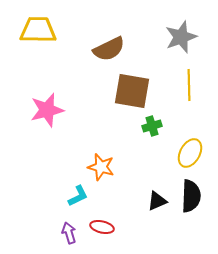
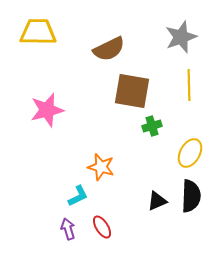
yellow trapezoid: moved 2 px down
red ellipse: rotated 45 degrees clockwise
purple arrow: moved 1 px left, 4 px up
